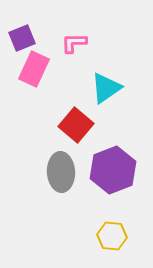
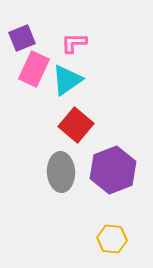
cyan triangle: moved 39 px left, 8 px up
yellow hexagon: moved 3 px down
